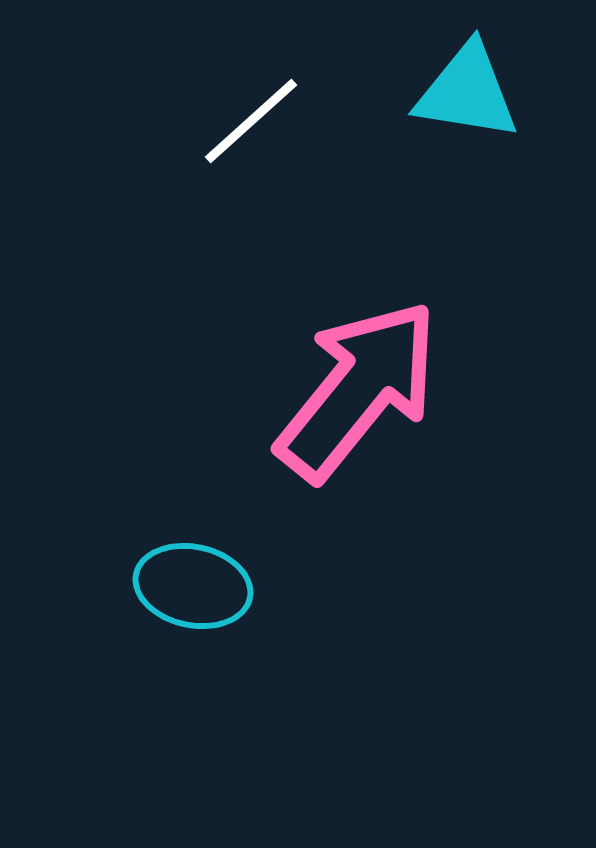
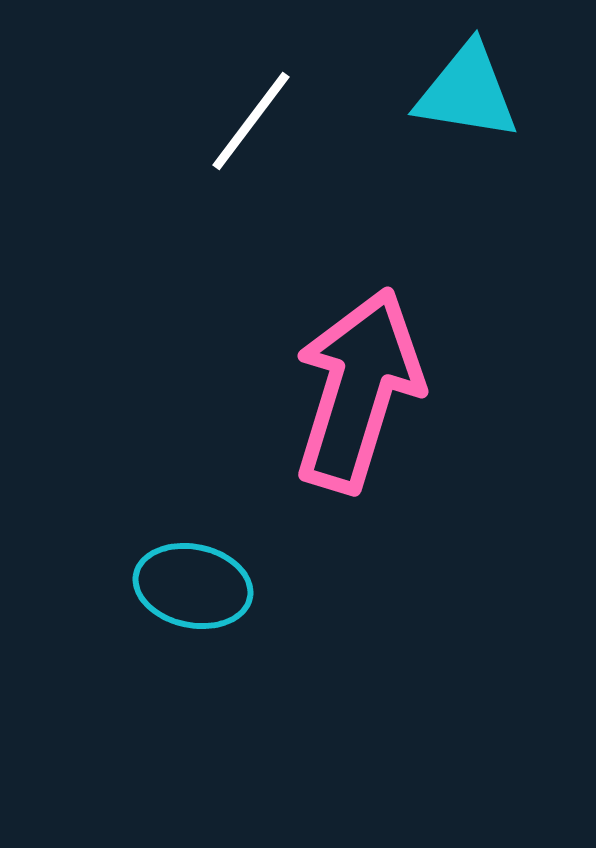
white line: rotated 11 degrees counterclockwise
pink arrow: rotated 22 degrees counterclockwise
